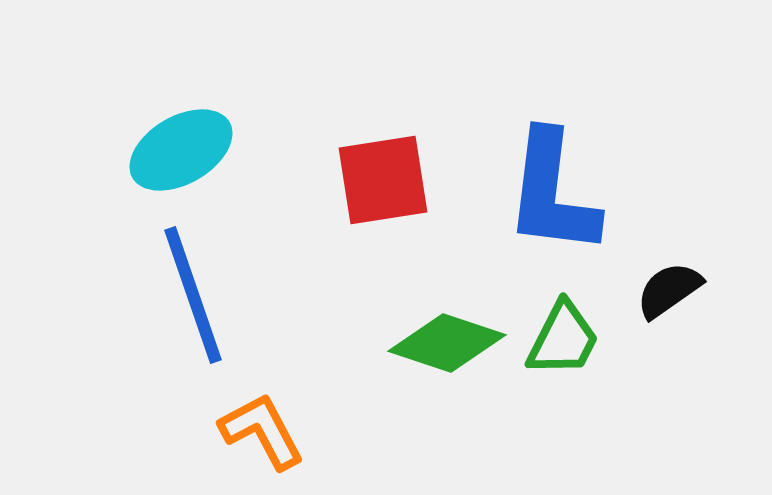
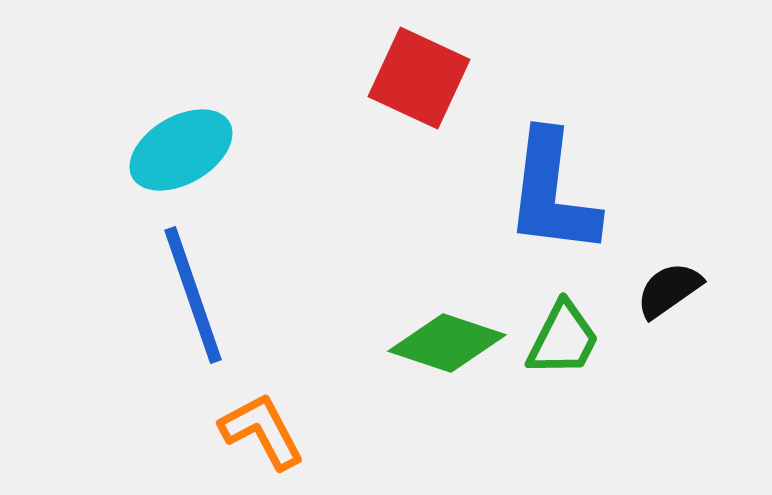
red square: moved 36 px right, 102 px up; rotated 34 degrees clockwise
